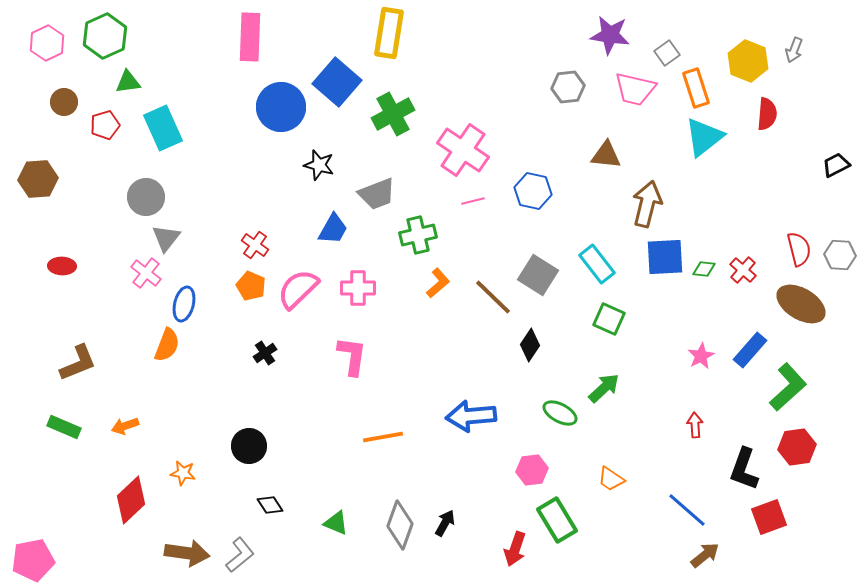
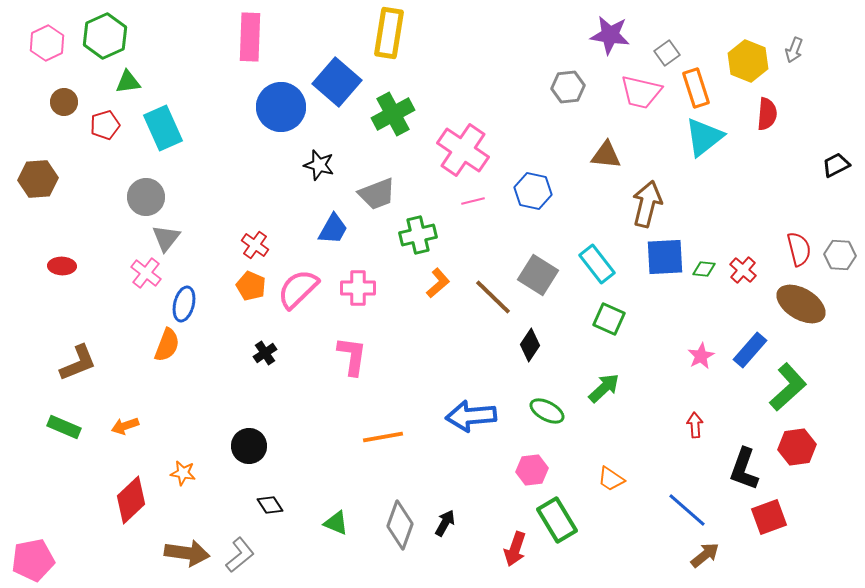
pink trapezoid at (635, 89): moved 6 px right, 3 px down
green ellipse at (560, 413): moved 13 px left, 2 px up
